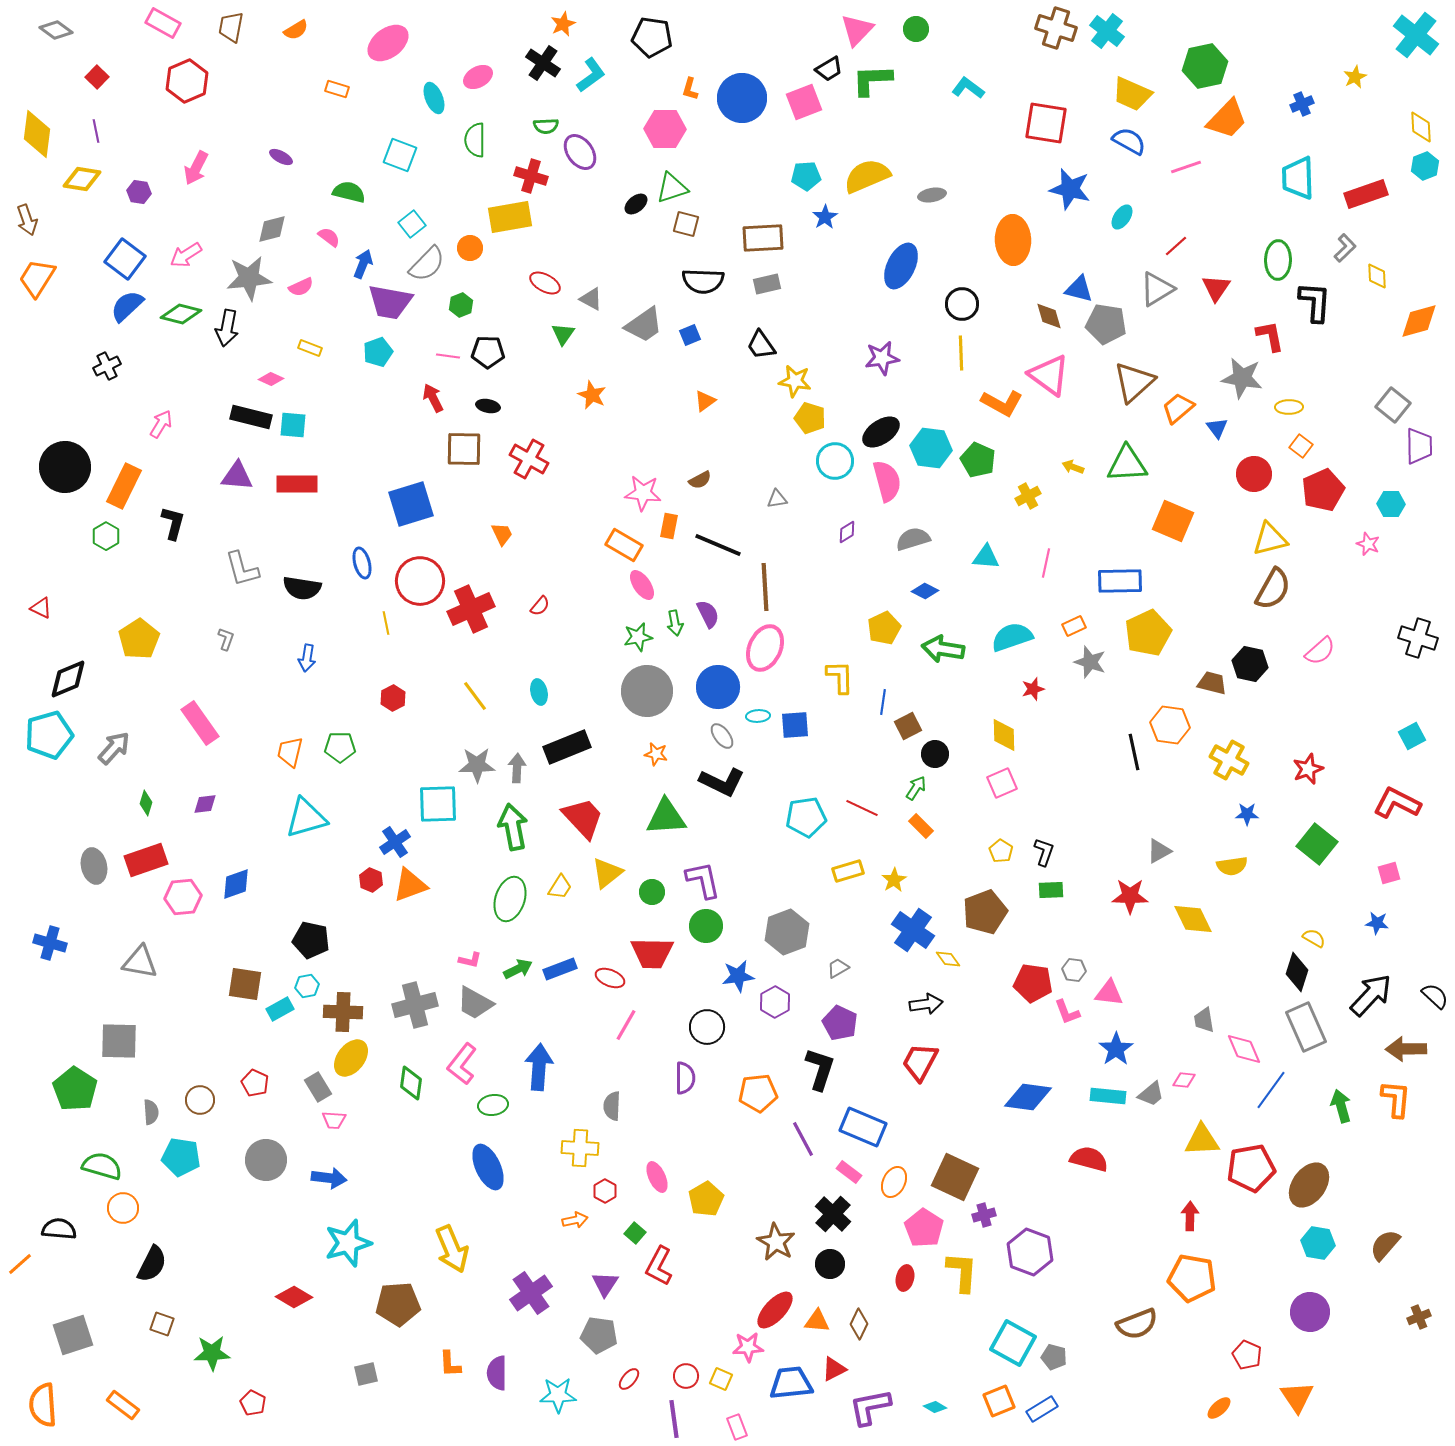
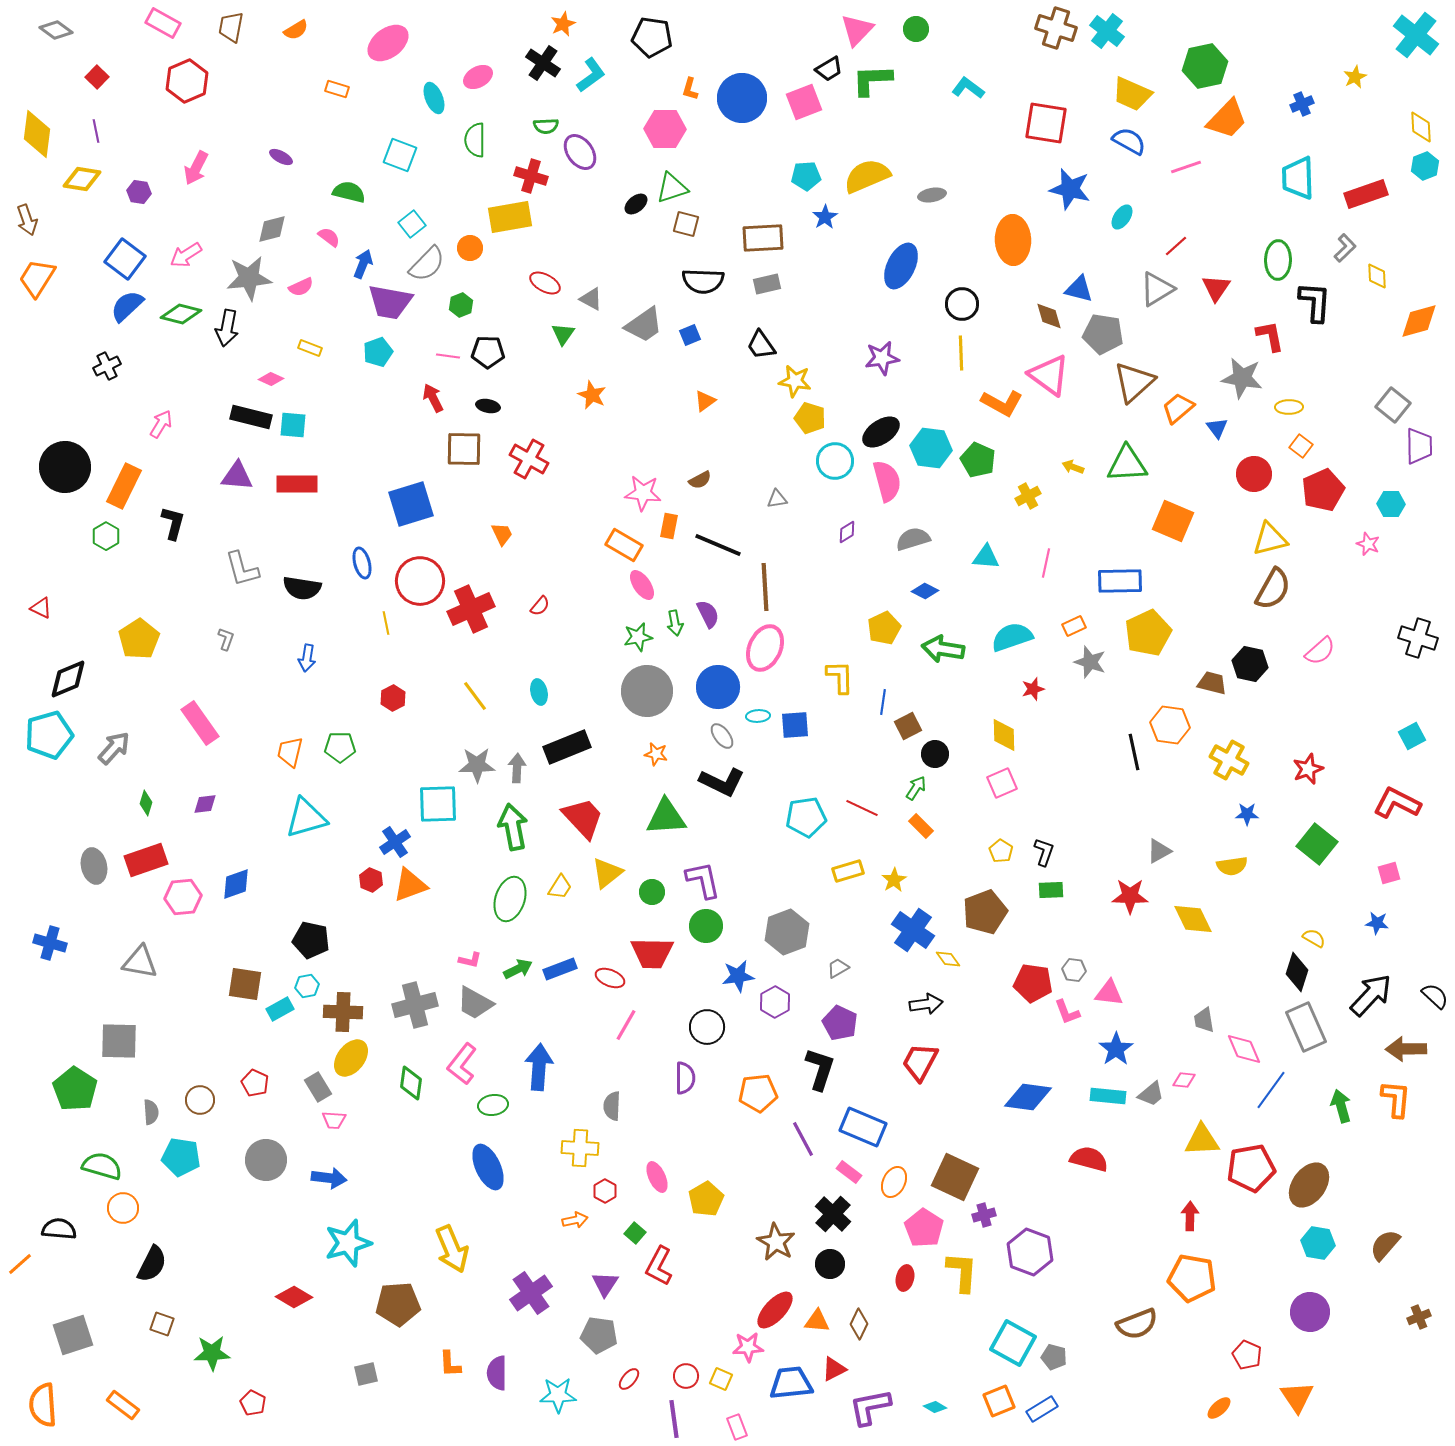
gray pentagon at (1106, 324): moved 3 px left, 10 px down
